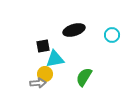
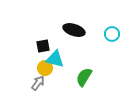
black ellipse: rotated 35 degrees clockwise
cyan circle: moved 1 px up
cyan triangle: rotated 24 degrees clockwise
yellow circle: moved 6 px up
gray arrow: rotated 49 degrees counterclockwise
